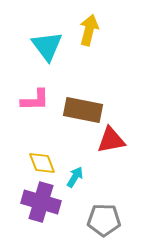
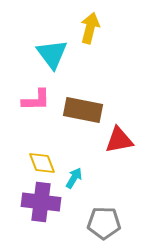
yellow arrow: moved 1 px right, 2 px up
cyan triangle: moved 5 px right, 8 px down
pink L-shape: moved 1 px right
red triangle: moved 8 px right
cyan arrow: moved 1 px left, 1 px down
purple cross: rotated 9 degrees counterclockwise
gray pentagon: moved 3 px down
